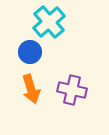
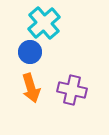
cyan cross: moved 5 px left, 1 px down
orange arrow: moved 1 px up
